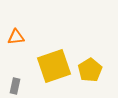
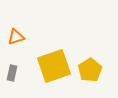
orange triangle: rotated 12 degrees counterclockwise
gray rectangle: moved 3 px left, 13 px up
